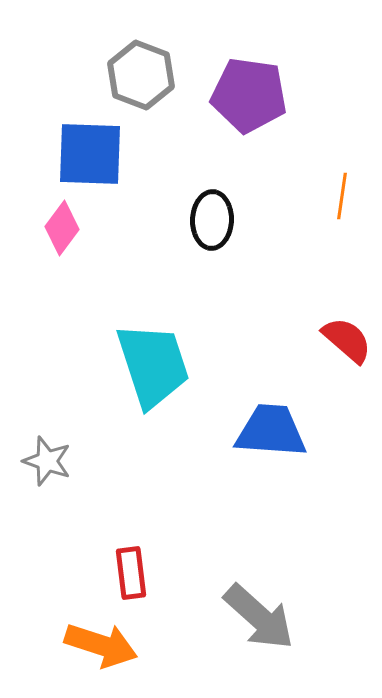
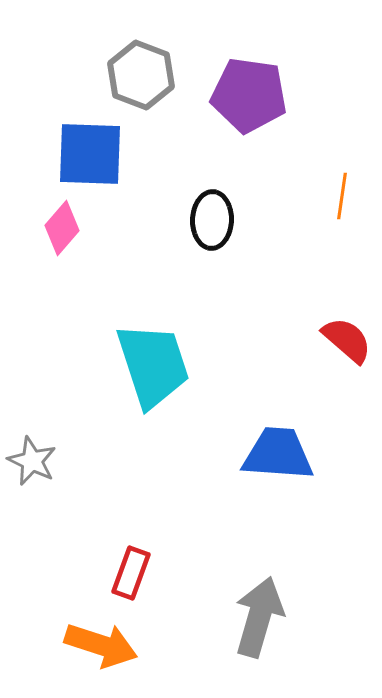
pink diamond: rotated 4 degrees clockwise
blue trapezoid: moved 7 px right, 23 px down
gray star: moved 15 px left; rotated 6 degrees clockwise
red rectangle: rotated 27 degrees clockwise
gray arrow: rotated 116 degrees counterclockwise
